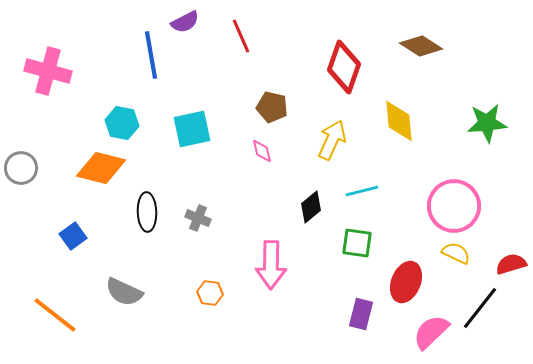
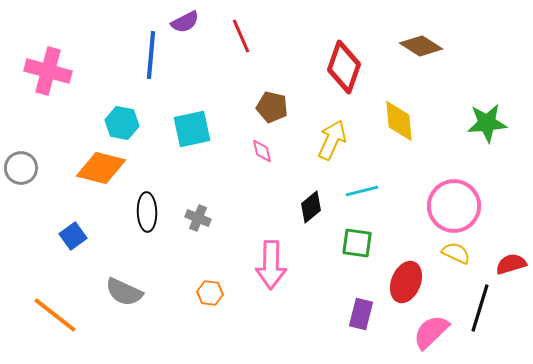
blue line: rotated 15 degrees clockwise
black line: rotated 21 degrees counterclockwise
